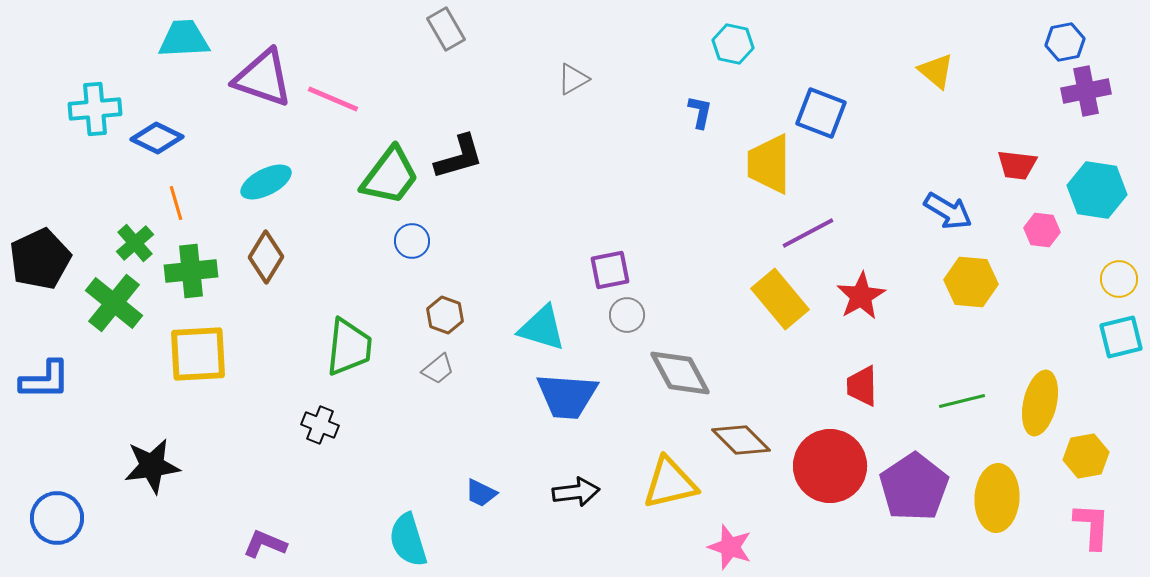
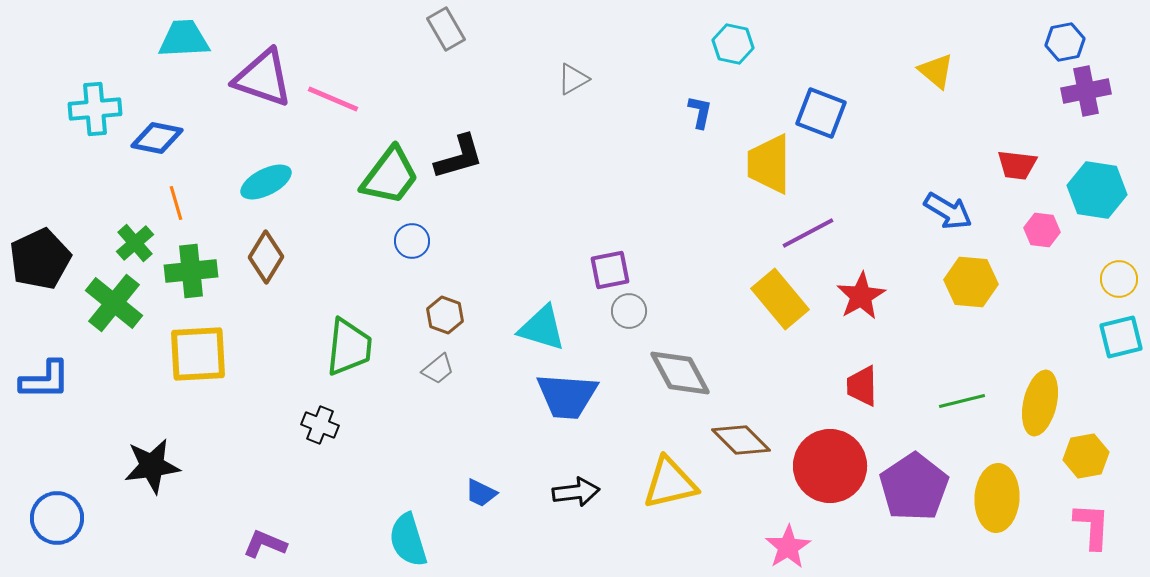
blue diamond at (157, 138): rotated 15 degrees counterclockwise
gray circle at (627, 315): moved 2 px right, 4 px up
pink star at (730, 547): moved 58 px right; rotated 21 degrees clockwise
